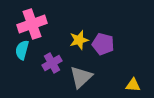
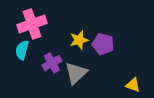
gray triangle: moved 5 px left, 4 px up
yellow triangle: rotated 14 degrees clockwise
